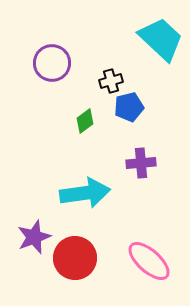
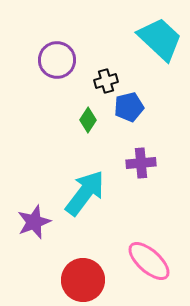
cyan trapezoid: moved 1 px left
purple circle: moved 5 px right, 3 px up
black cross: moved 5 px left
green diamond: moved 3 px right, 1 px up; rotated 20 degrees counterclockwise
cyan arrow: rotated 45 degrees counterclockwise
purple star: moved 15 px up
red circle: moved 8 px right, 22 px down
